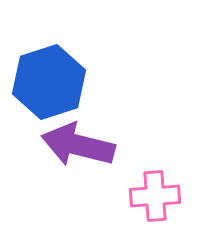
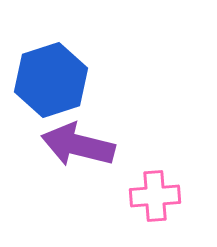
blue hexagon: moved 2 px right, 2 px up
